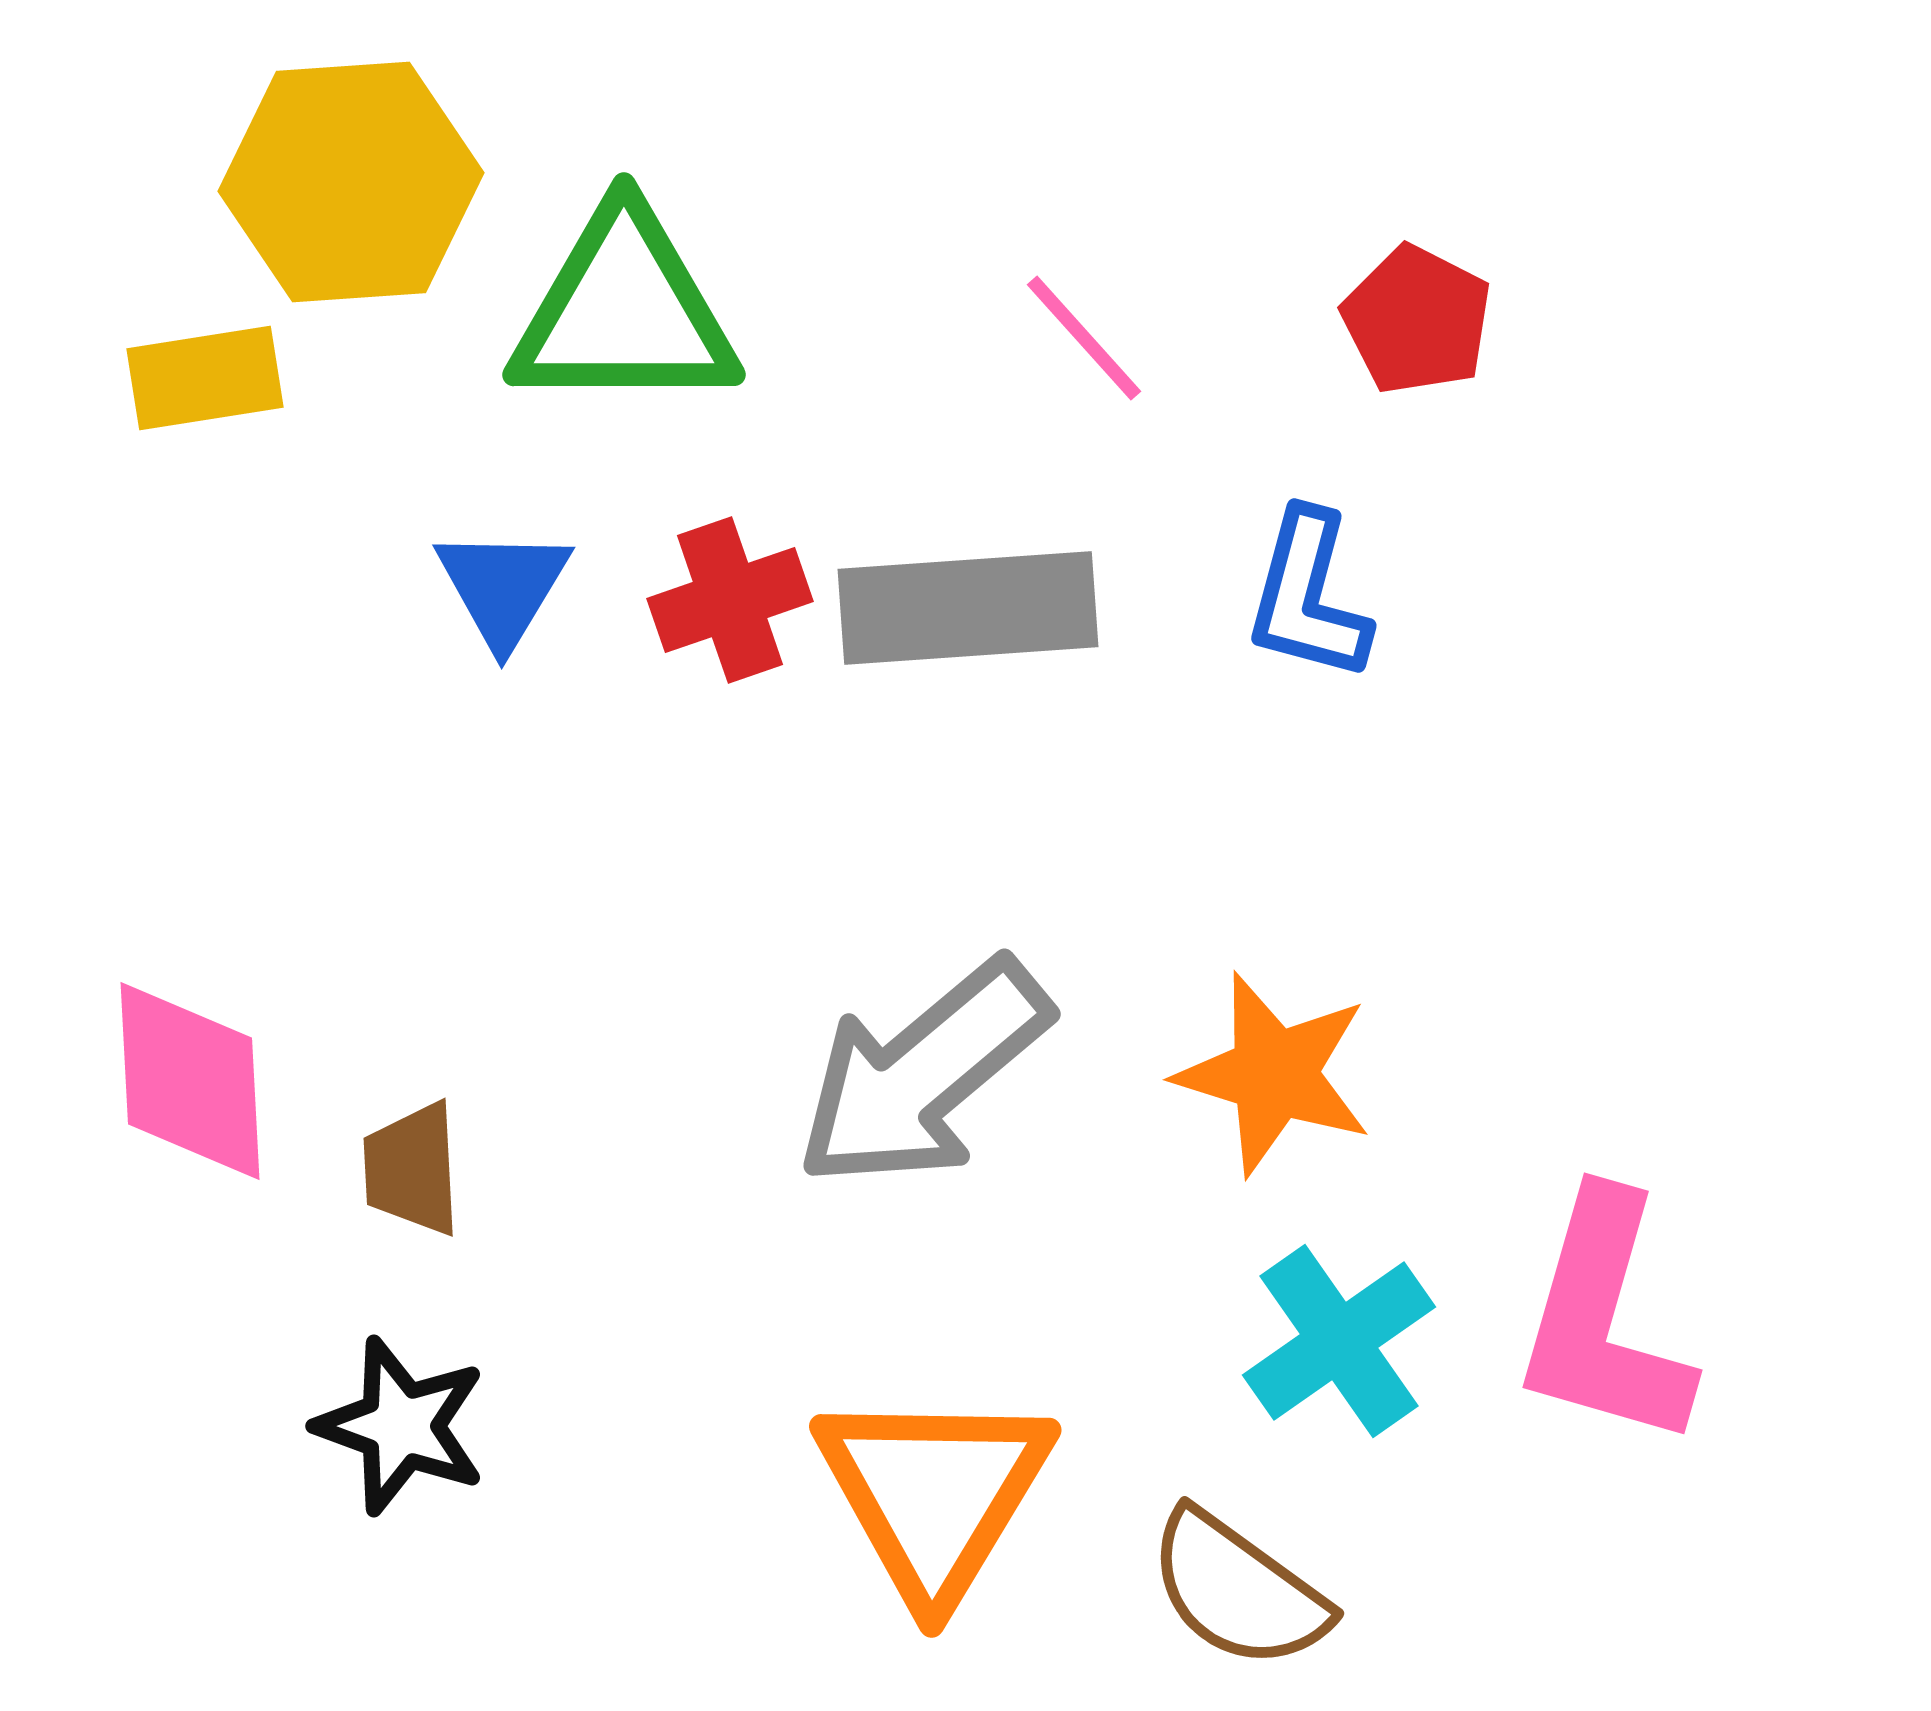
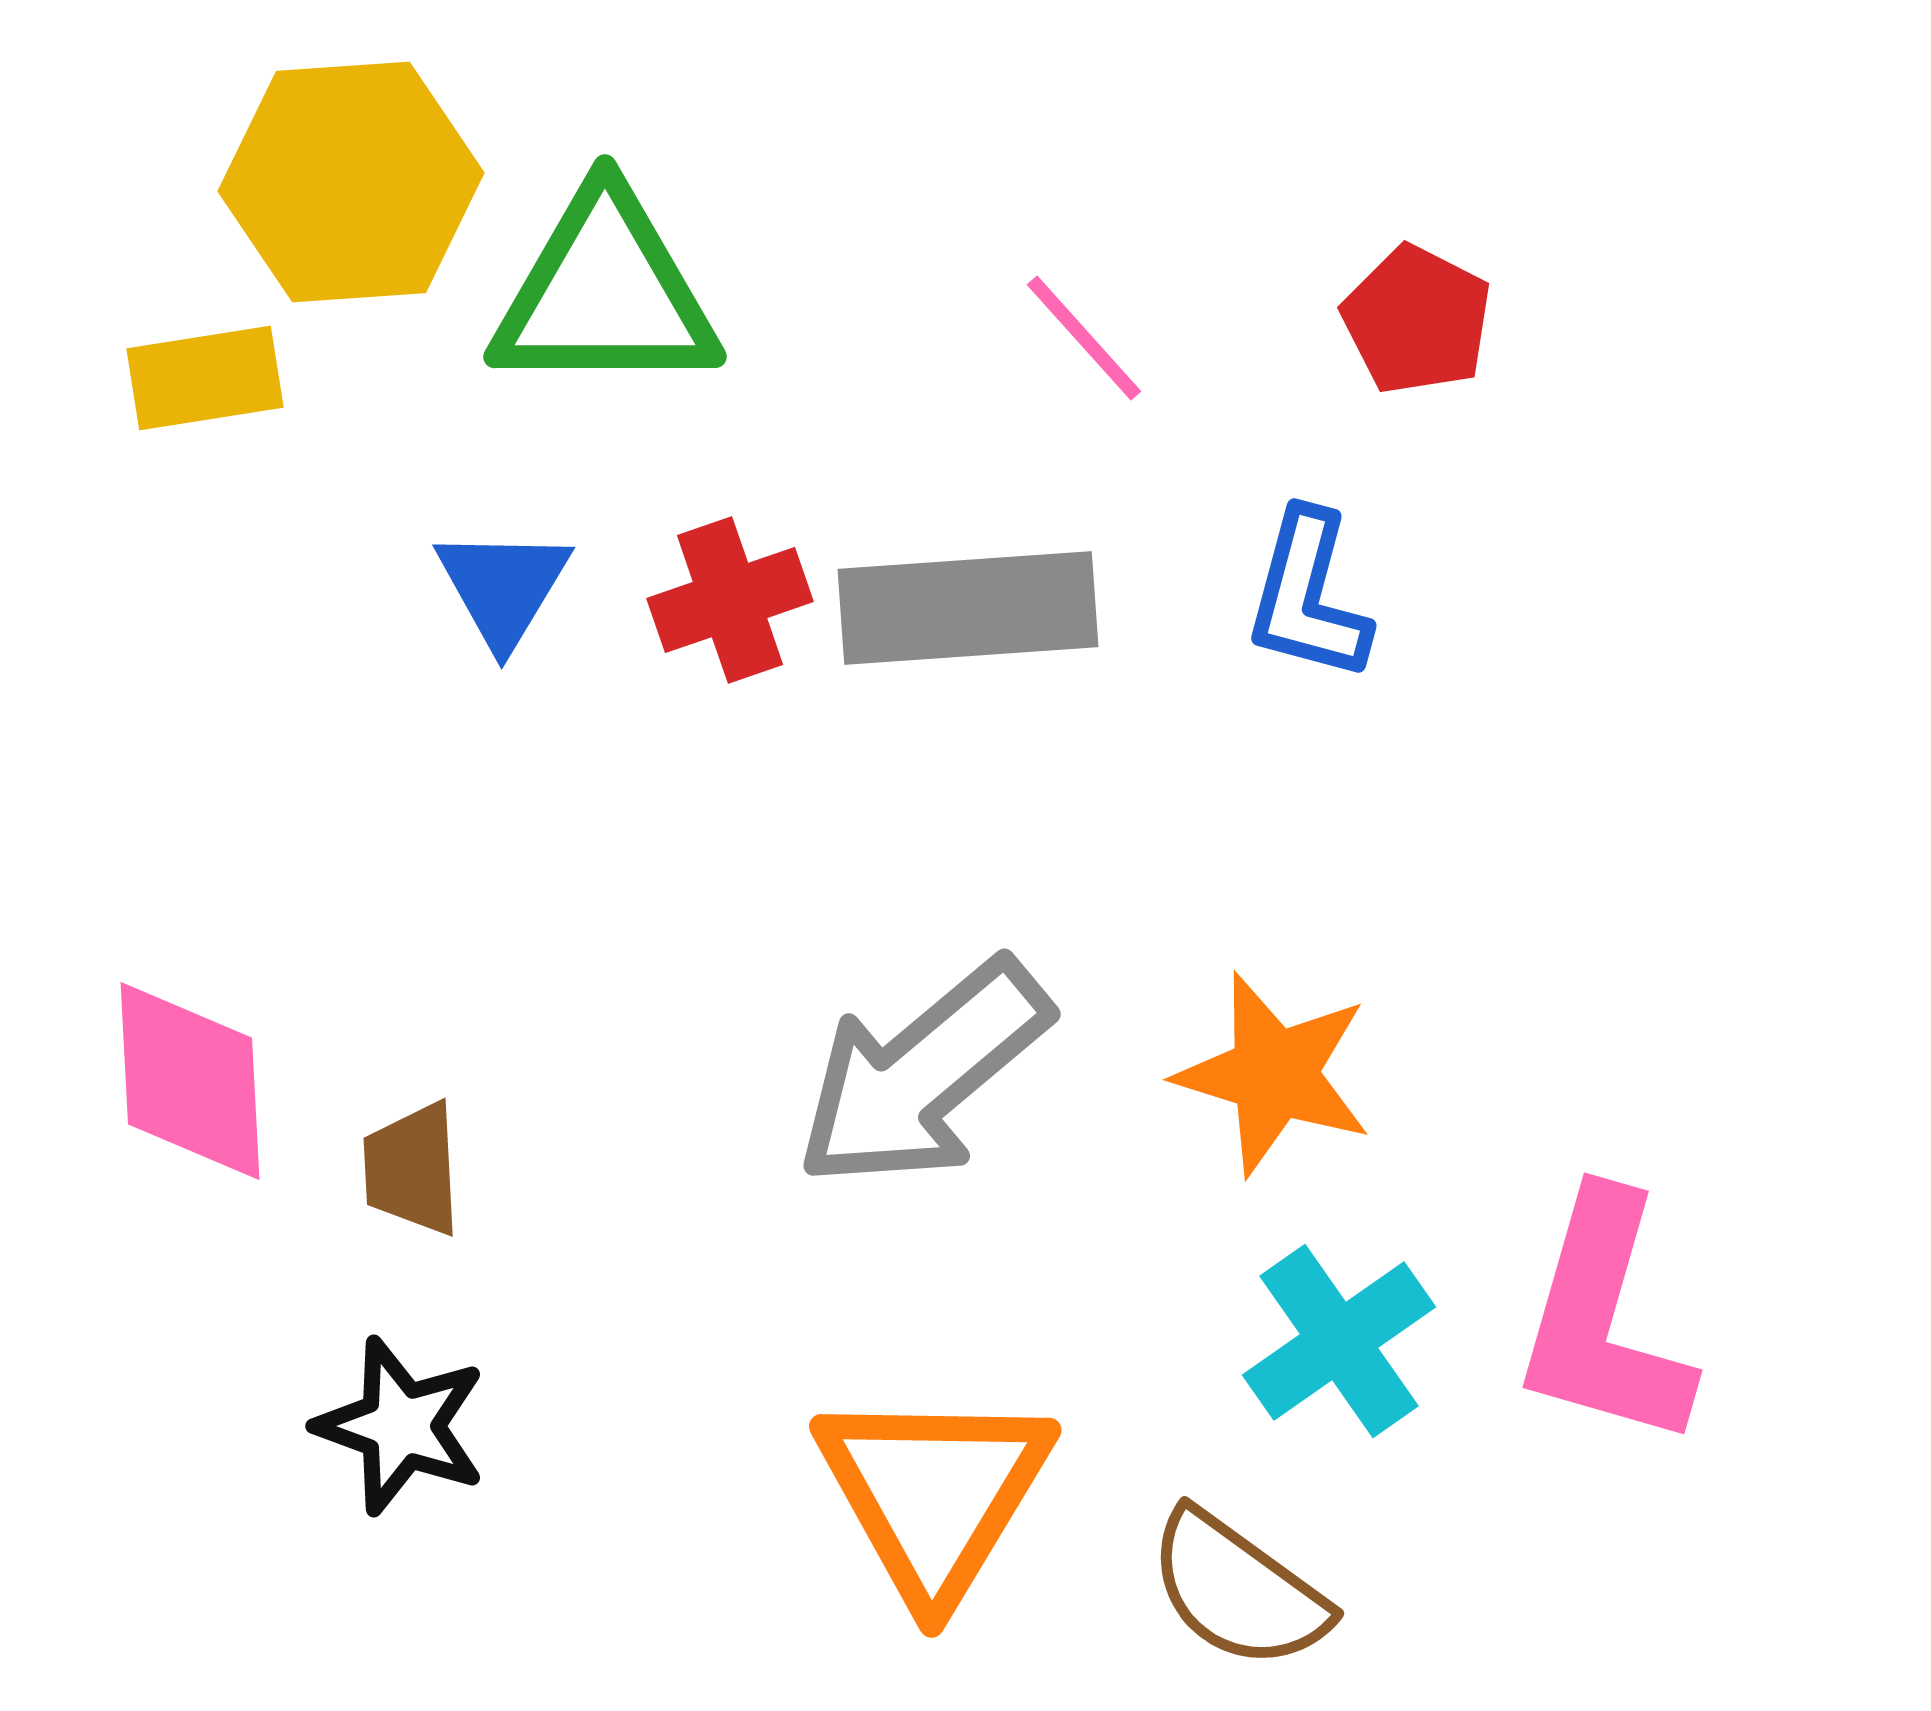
green triangle: moved 19 px left, 18 px up
